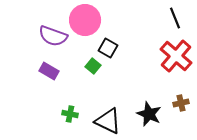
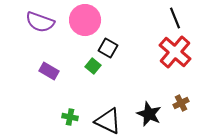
purple semicircle: moved 13 px left, 14 px up
red cross: moved 1 px left, 4 px up
brown cross: rotated 14 degrees counterclockwise
green cross: moved 3 px down
